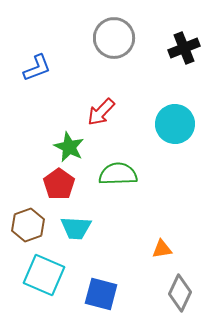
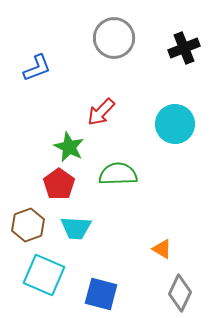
orange triangle: rotated 40 degrees clockwise
